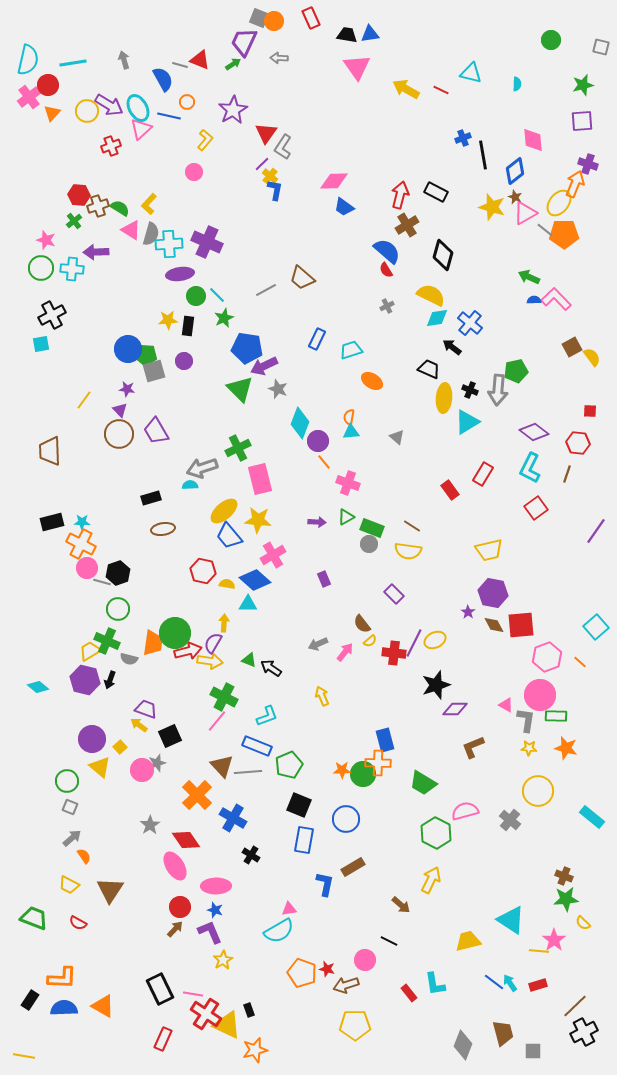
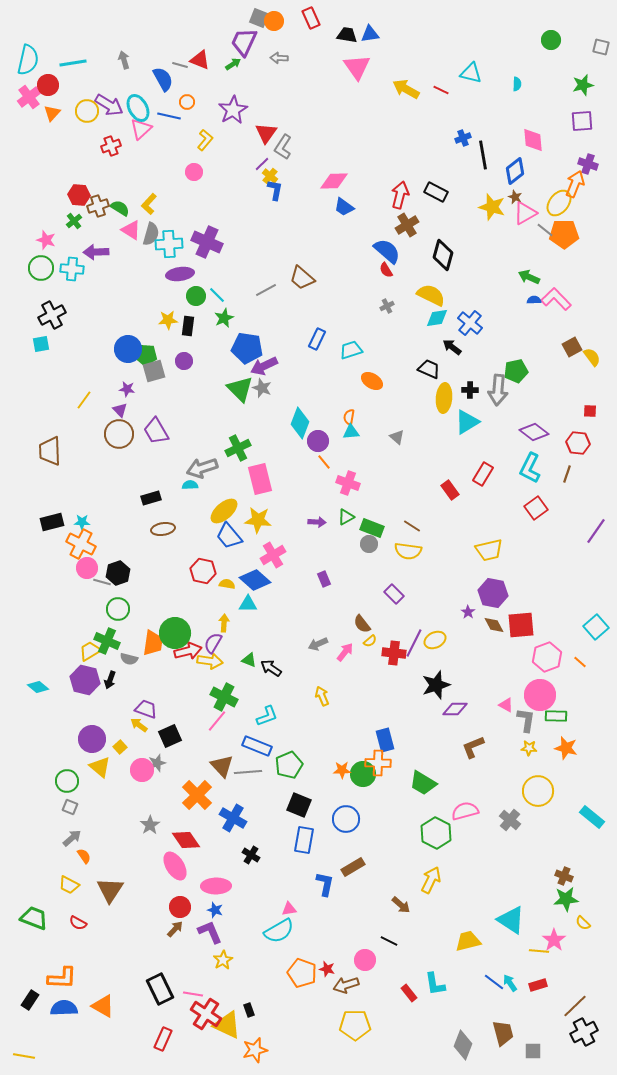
gray star at (278, 389): moved 16 px left, 1 px up
black cross at (470, 390): rotated 21 degrees counterclockwise
